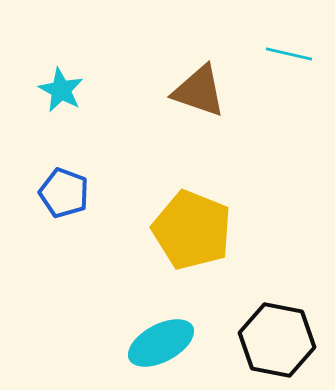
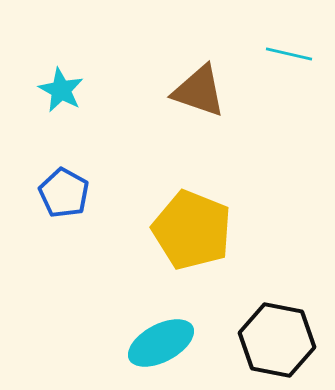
blue pentagon: rotated 9 degrees clockwise
